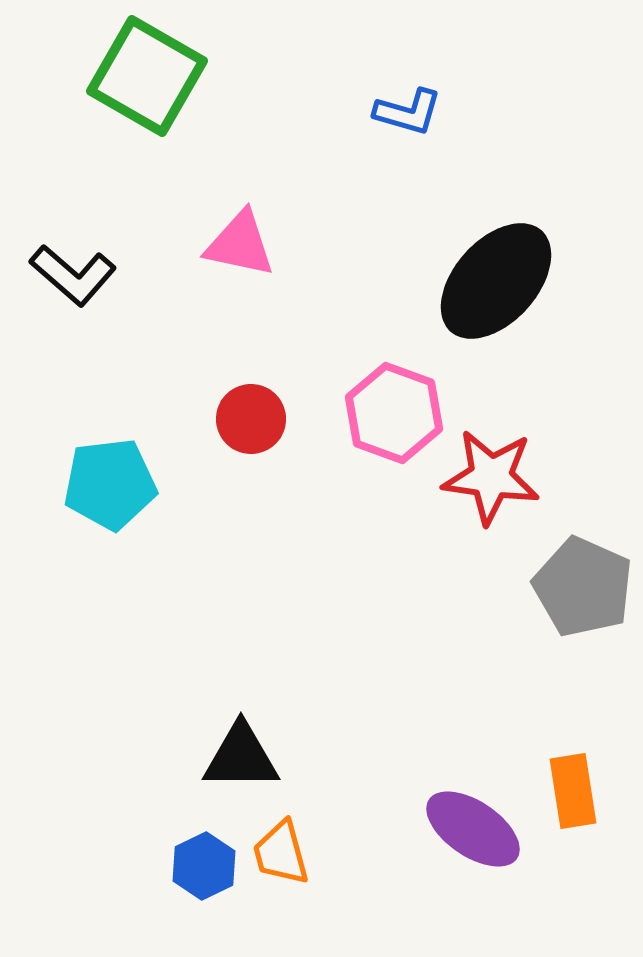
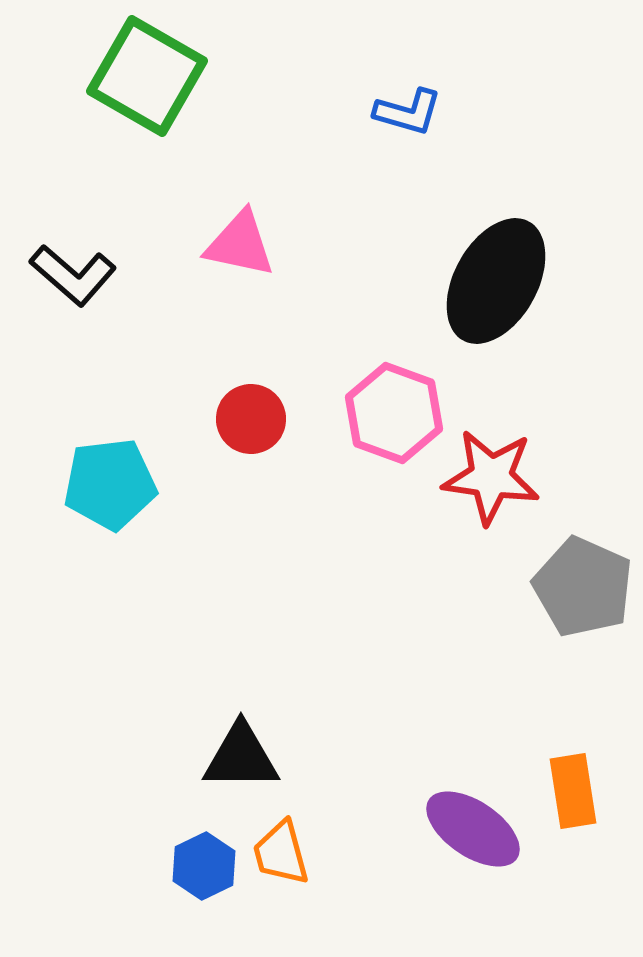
black ellipse: rotated 13 degrees counterclockwise
